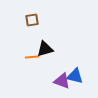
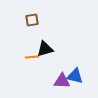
purple triangle: rotated 18 degrees counterclockwise
